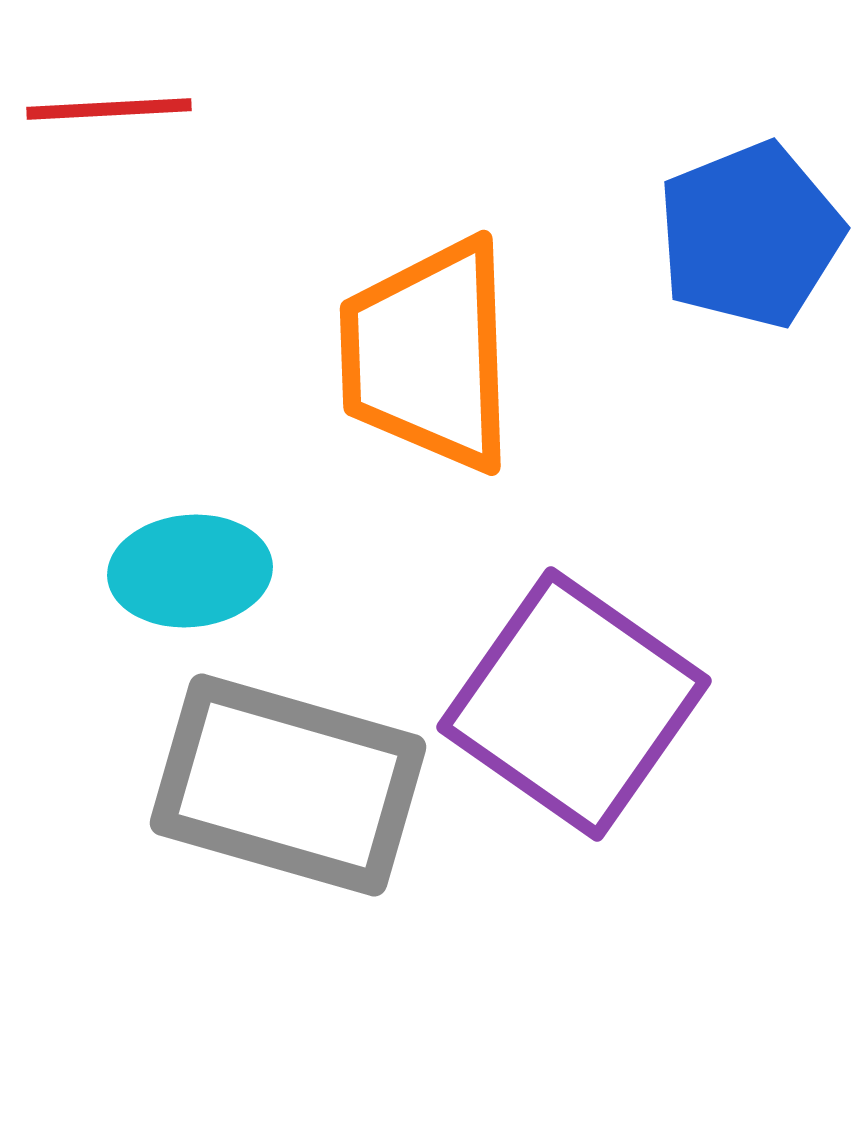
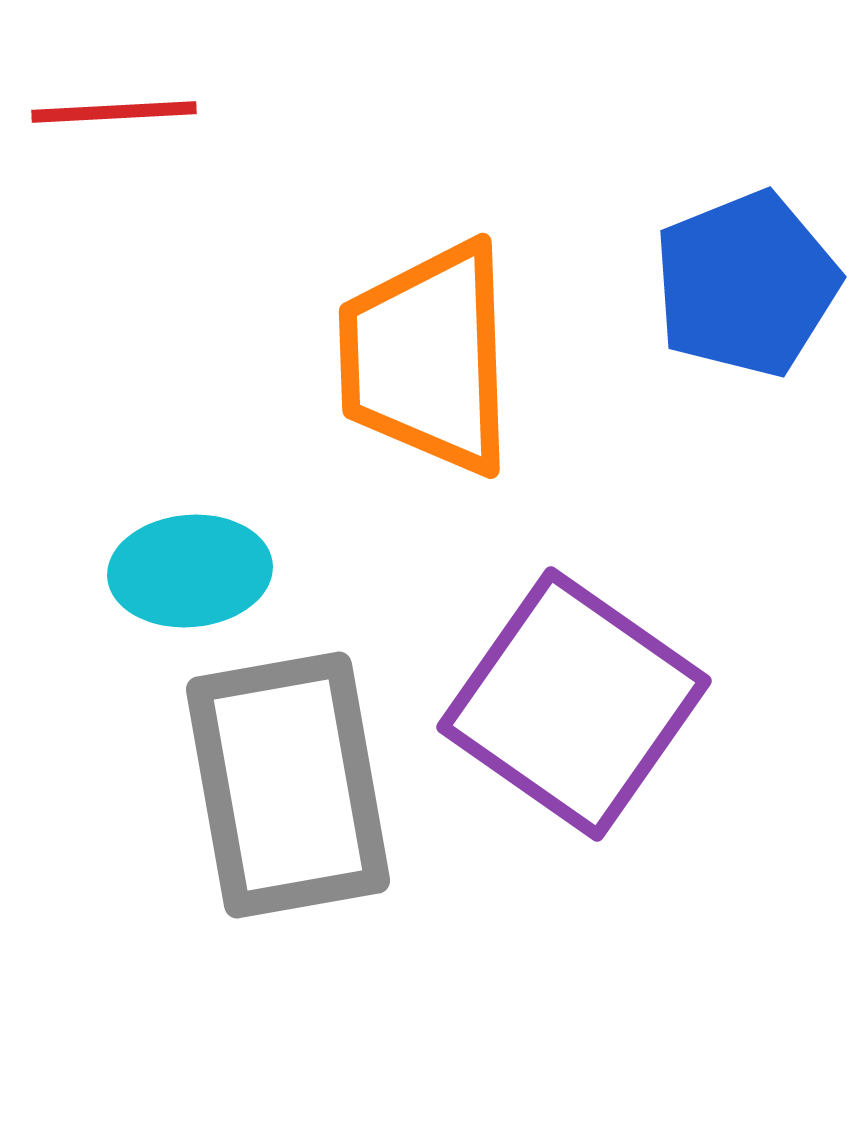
red line: moved 5 px right, 3 px down
blue pentagon: moved 4 px left, 49 px down
orange trapezoid: moved 1 px left, 3 px down
gray rectangle: rotated 64 degrees clockwise
